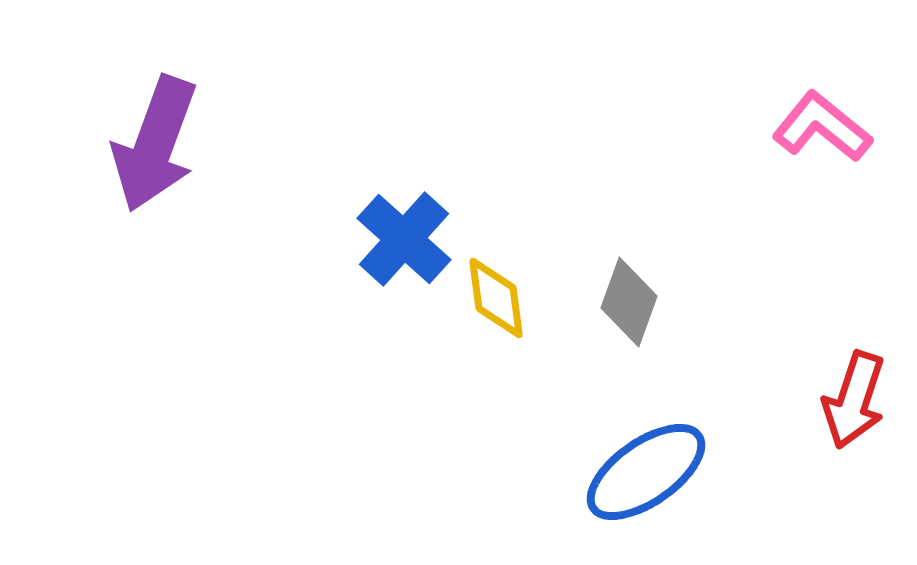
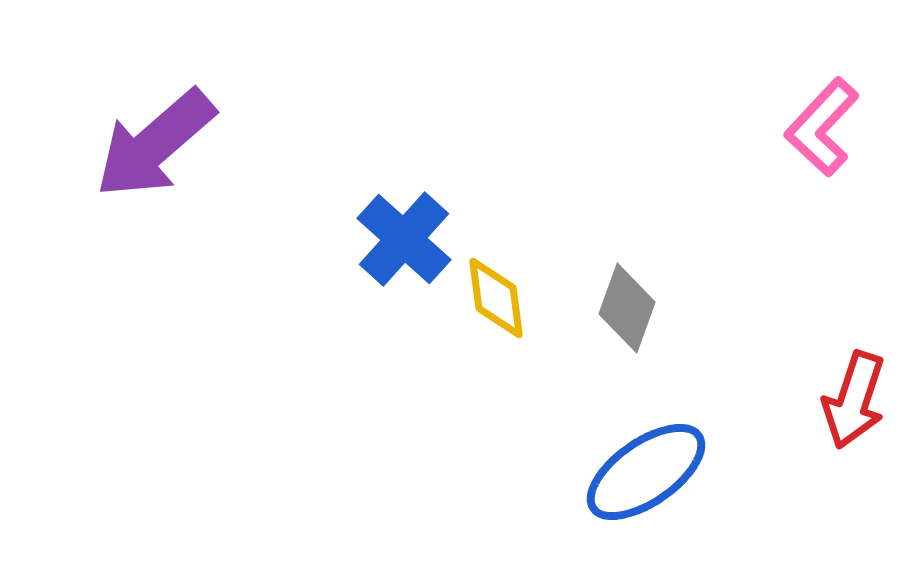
pink L-shape: rotated 86 degrees counterclockwise
purple arrow: rotated 29 degrees clockwise
gray diamond: moved 2 px left, 6 px down
